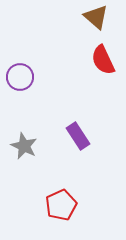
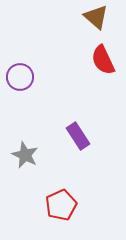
gray star: moved 1 px right, 9 px down
